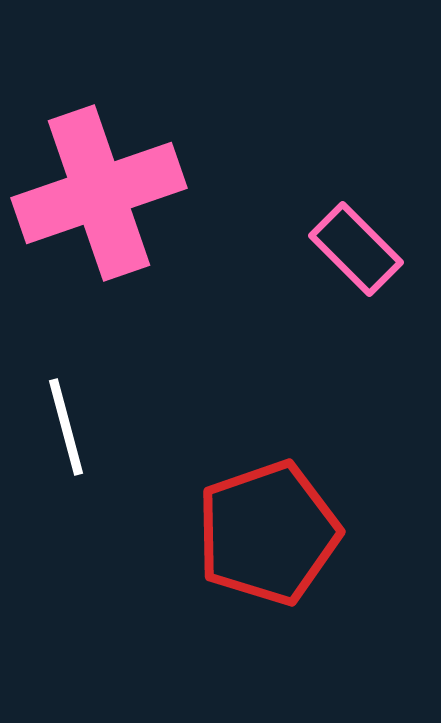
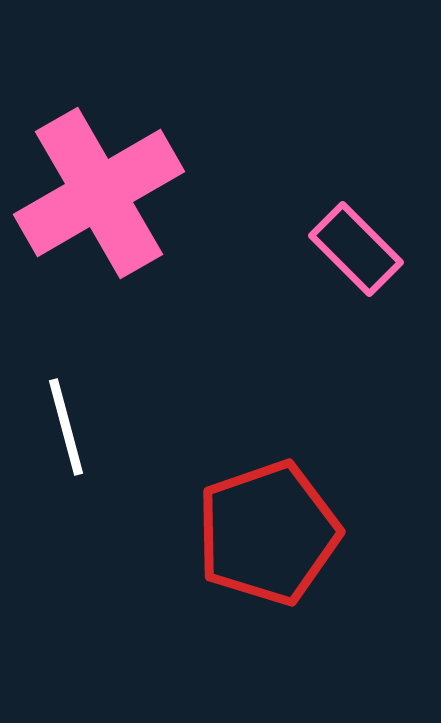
pink cross: rotated 11 degrees counterclockwise
